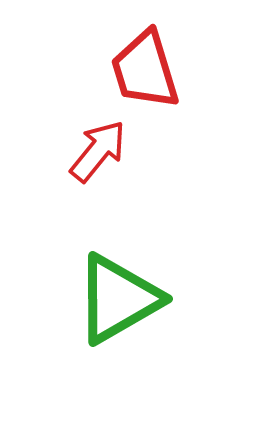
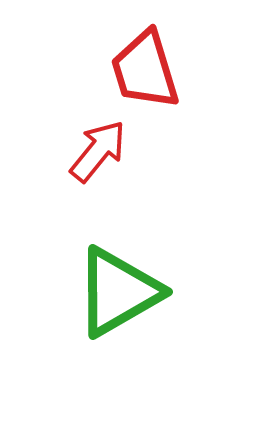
green triangle: moved 7 px up
